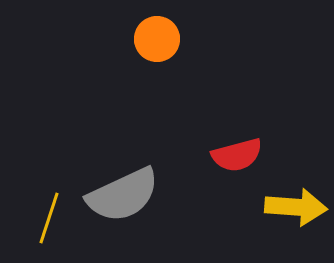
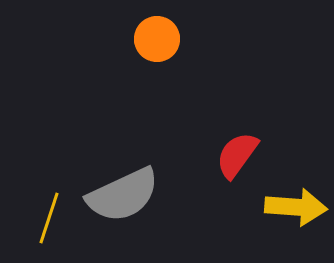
red semicircle: rotated 141 degrees clockwise
